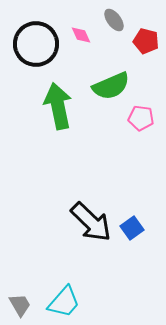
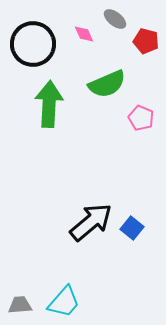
gray ellipse: moved 1 px right, 1 px up; rotated 15 degrees counterclockwise
pink diamond: moved 3 px right, 1 px up
black circle: moved 3 px left
green semicircle: moved 4 px left, 2 px up
green arrow: moved 9 px left, 2 px up; rotated 15 degrees clockwise
pink pentagon: rotated 15 degrees clockwise
black arrow: rotated 84 degrees counterclockwise
blue square: rotated 15 degrees counterclockwise
gray trapezoid: rotated 65 degrees counterclockwise
